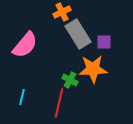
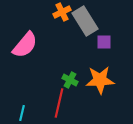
gray rectangle: moved 7 px right, 13 px up
orange star: moved 7 px right, 11 px down
cyan line: moved 16 px down
